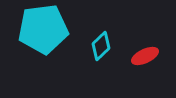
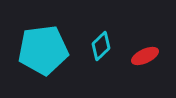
cyan pentagon: moved 21 px down
